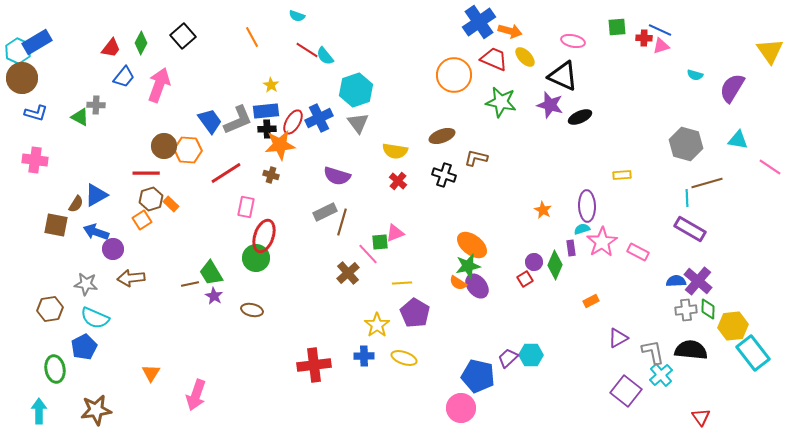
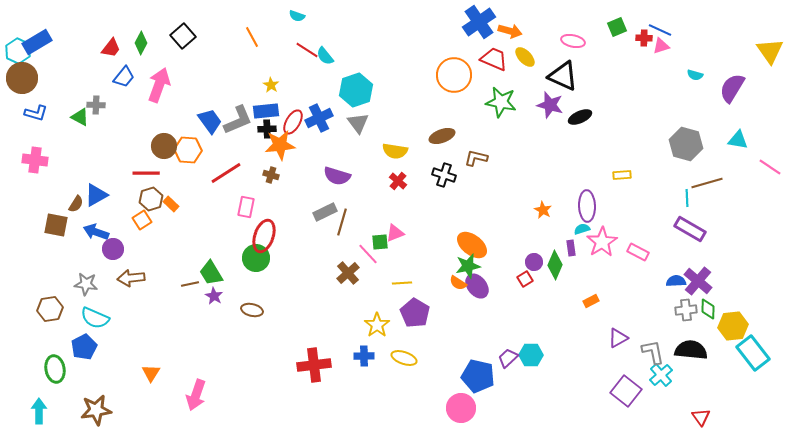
green square at (617, 27): rotated 18 degrees counterclockwise
